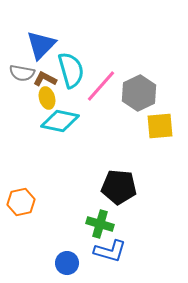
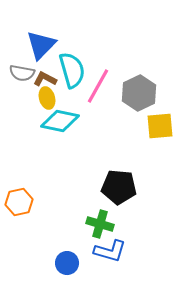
cyan semicircle: moved 1 px right
pink line: moved 3 px left; rotated 12 degrees counterclockwise
orange hexagon: moved 2 px left
